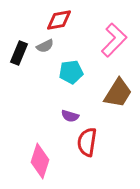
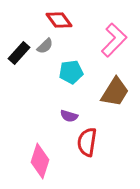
red diamond: rotated 64 degrees clockwise
gray semicircle: rotated 18 degrees counterclockwise
black rectangle: rotated 20 degrees clockwise
brown trapezoid: moved 3 px left, 1 px up
purple semicircle: moved 1 px left
